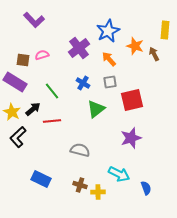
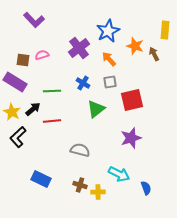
green line: rotated 54 degrees counterclockwise
